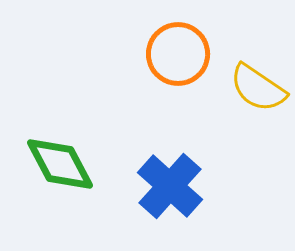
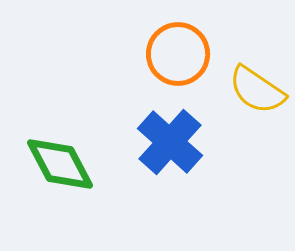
yellow semicircle: moved 1 px left, 2 px down
blue cross: moved 44 px up
